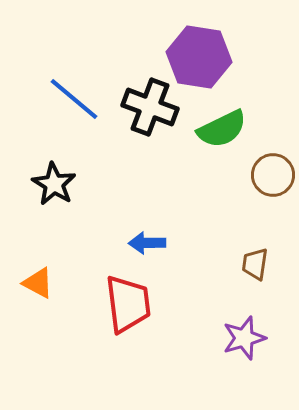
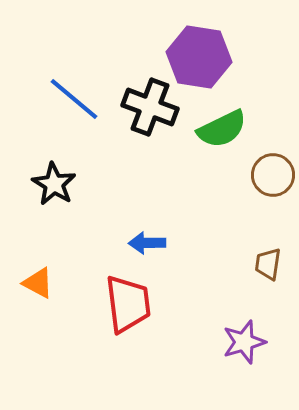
brown trapezoid: moved 13 px right
purple star: moved 4 px down
